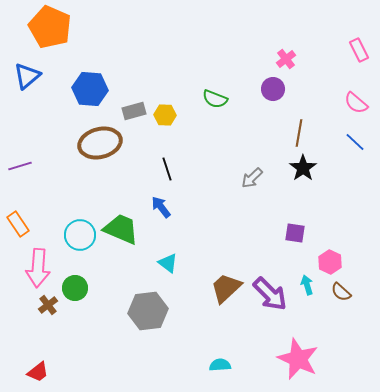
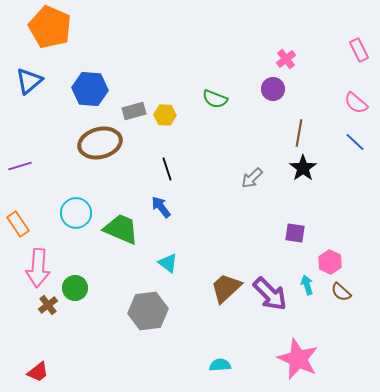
blue triangle: moved 2 px right, 5 px down
cyan circle: moved 4 px left, 22 px up
